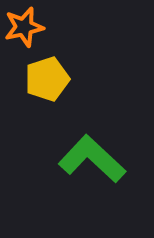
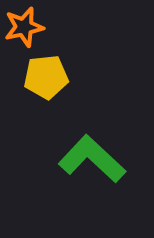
yellow pentagon: moved 1 px left, 2 px up; rotated 12 degrees clockwise
